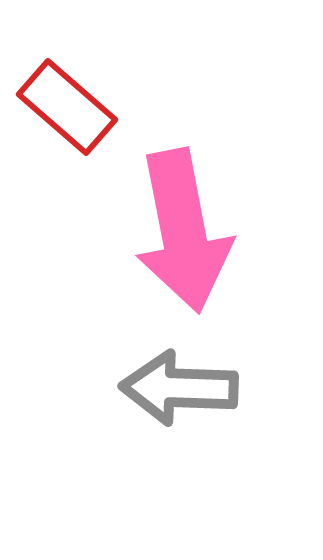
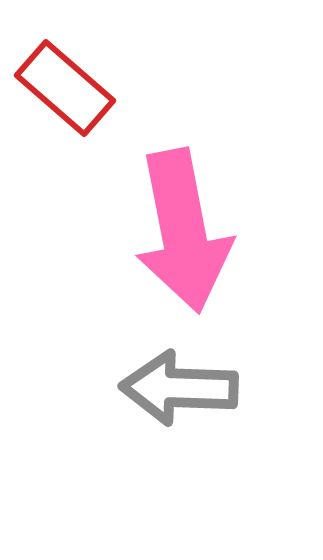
red rectangle: moved 2 px left, 19 px up
